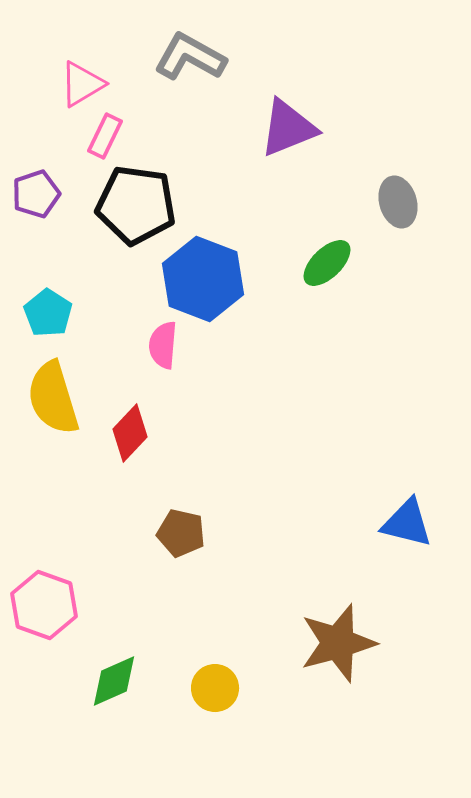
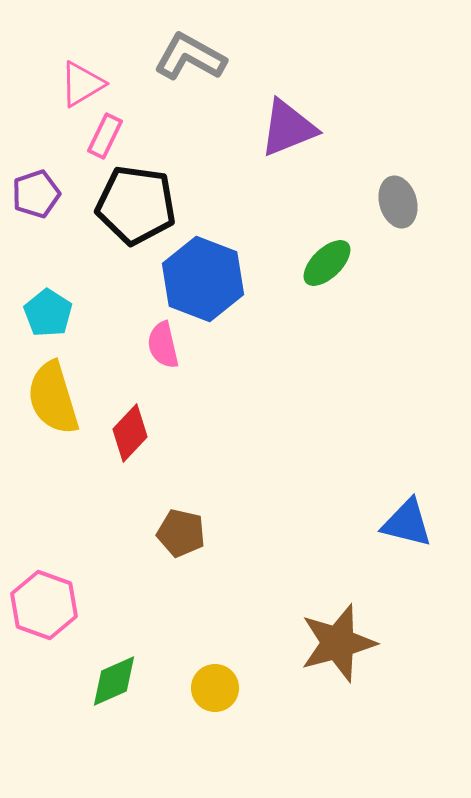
pink semicircle: rotated 18 degrees counterclockwise
